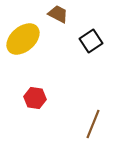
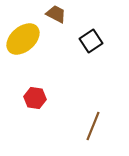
brown trapezoid: moved 2 px left
brown line: moved 2 px down
